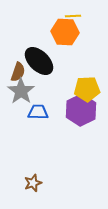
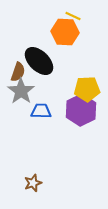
yellow line: rotated 28 degrees clockwise
blue trapezoid: moved 3 px right, 1 px up
